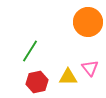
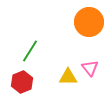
orange circle: moved 1 px right
red hexagon: moved 15 px left; rotated 10 degrees counterclockwise
